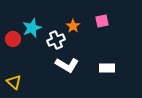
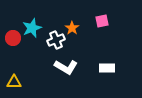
orange star: moved 1 px left, 2 px down
red circle: moved 1 px up
white L-shape: moved 1 px left, 2 px down
yellow triangle: rotated 42 degrees counterclockwise
